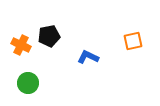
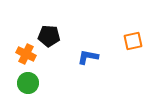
black pentagon: rotated 15 degrees clockwise
orange cross: moved 5 px right, 9 px down
blue L-shape: rotated 15 degrees counterclockwise
